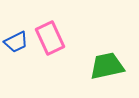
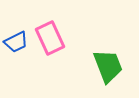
green trapezoid: moved 1 px right; rotated 81 degrees clockwise
